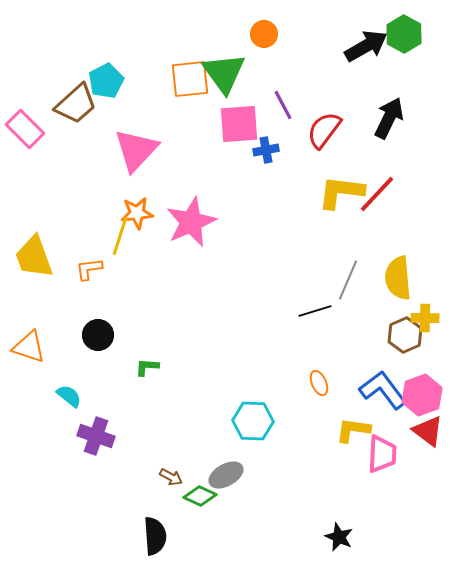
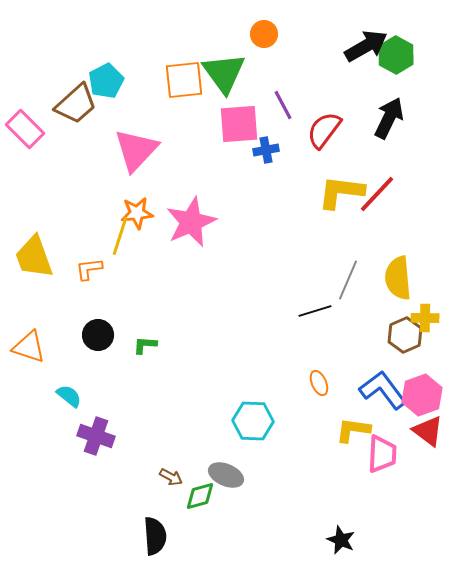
green hexagon at (404, 34): moved 8 px left, 21 px down
orange square at (190, 79): moved 6 px left, 1 px down
green L-shape at (147, 367): moved 2 px left, 22 px up
gray ellipse at (226, 475): rotated 52 degrees clockwise
green diamond at (200, 496): rotated 40 degrees counterclockwise
black star at (339, 537): moved 2 px right, 3 px down
